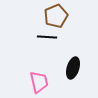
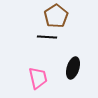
brown pentagon: rotated 10 degrees counterclockwise
pink trapezoid: moved 1 px left, 4 px up
